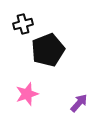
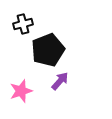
pink star: moved 6 px left, 3 px up
purple arrow: moved 19 px left, 22 px up
